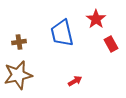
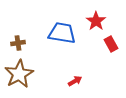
red star: moved 2 px down
blue trapezoid: rotated 112 degrees clockwise
brown cross: moved 1 px left, 1 px down
brown star: moved 1 px right, 1 px up; rotated 16 degrees counterclockwise
